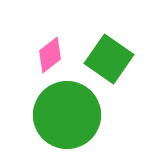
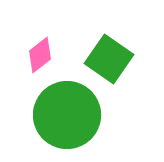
pink diamond: moved 10 px left
